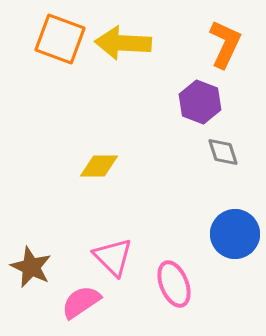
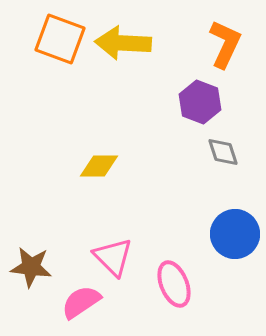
brown star: rotated 18 degrees counterclockwise
